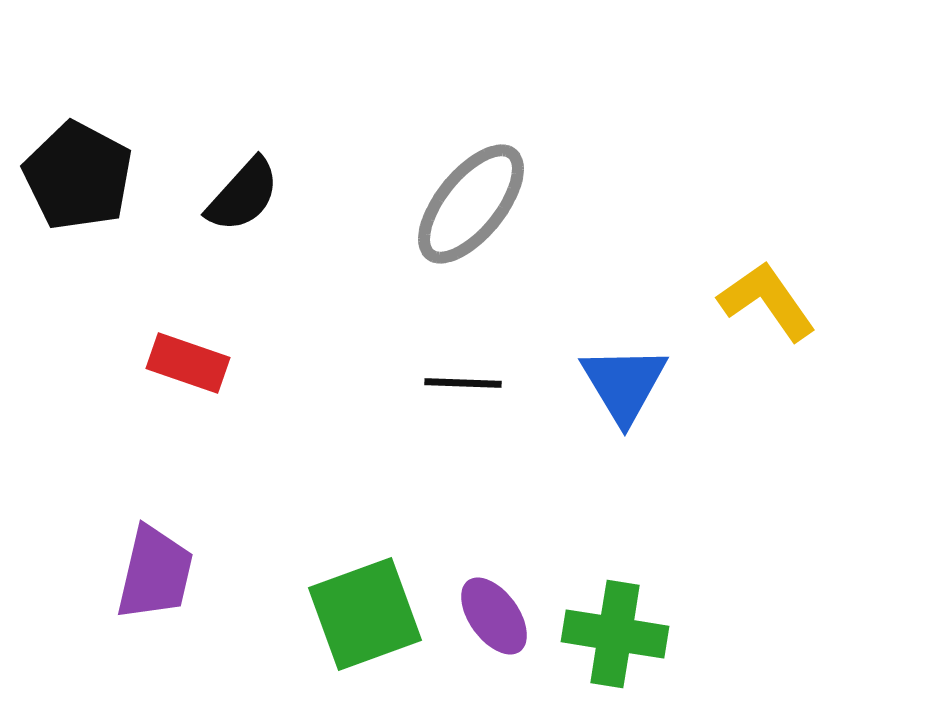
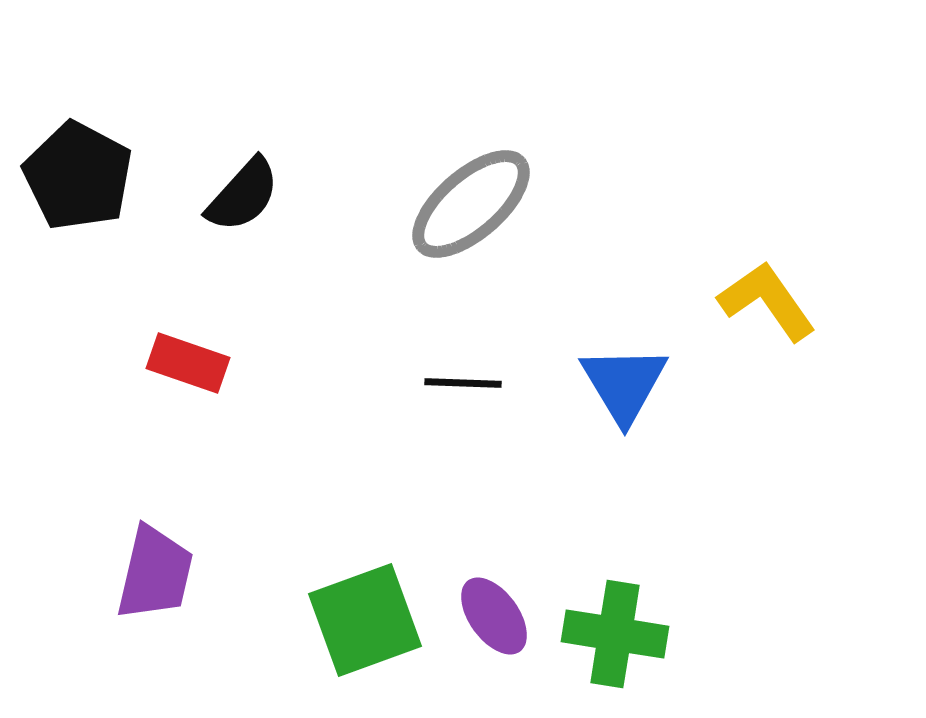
gray ellipse: rotated 10 degrees clockwise
green square: moved 6 px down
